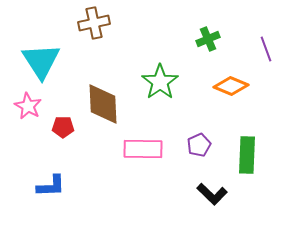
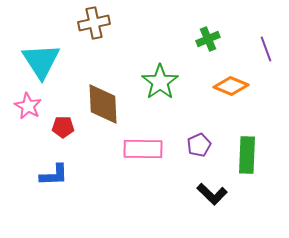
blue L-shape: moved 3 px right, 11 px up
